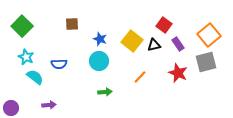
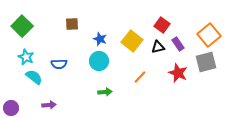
red square: moved 2 px left
black triangle: moved 4 px right, 2 px down
cyan semicircle: moved 1 px left
